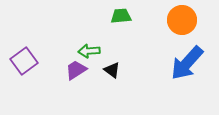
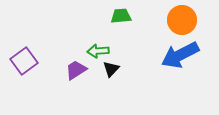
green arrow: moved 9 px right
blue arrow: moved 7 px left, 8 px up; rotated 21 degrees clockwise
black triangle: moved 1 px left, 1 px up; rotated 36 degrees clockwise
